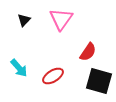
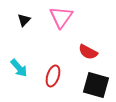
pink triangle: moved 2 px up
red semicircle: rotated 84 degrees clockwise
red ellipse: rotated 40 degrees counterclockwise
black square: moved 3 px left, 4 px down
